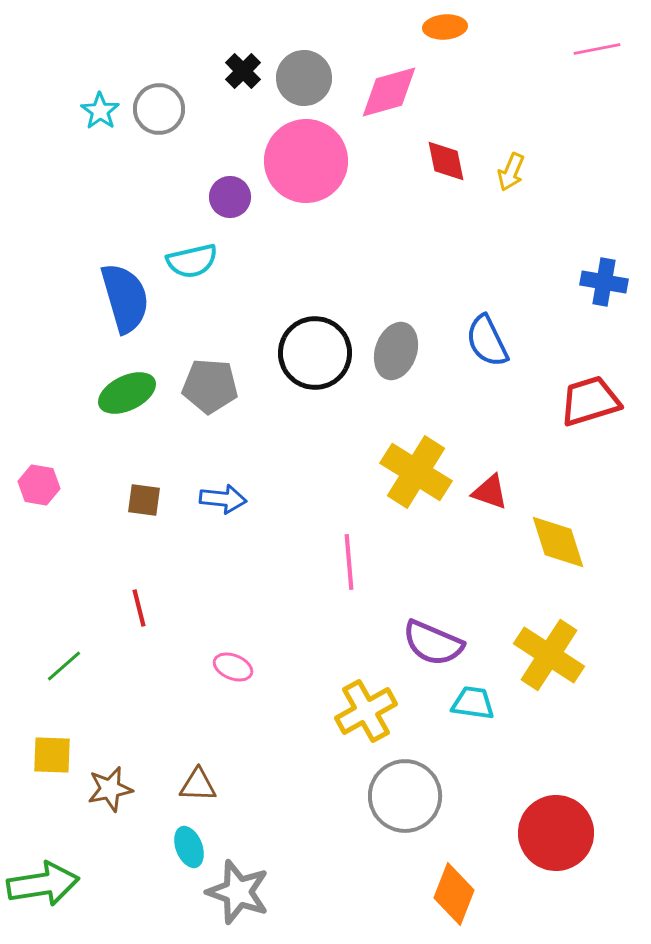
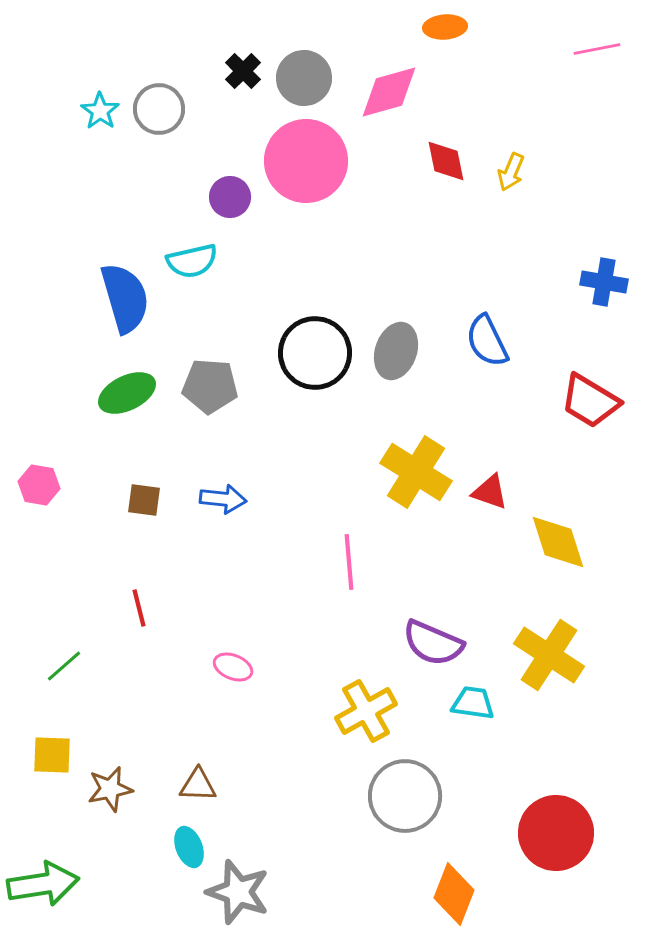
red trapezoid at (590, 401): rotated 132 degrees counterclockwise
